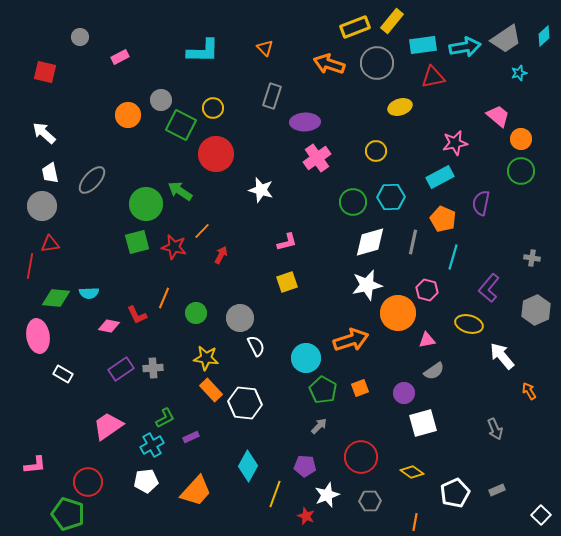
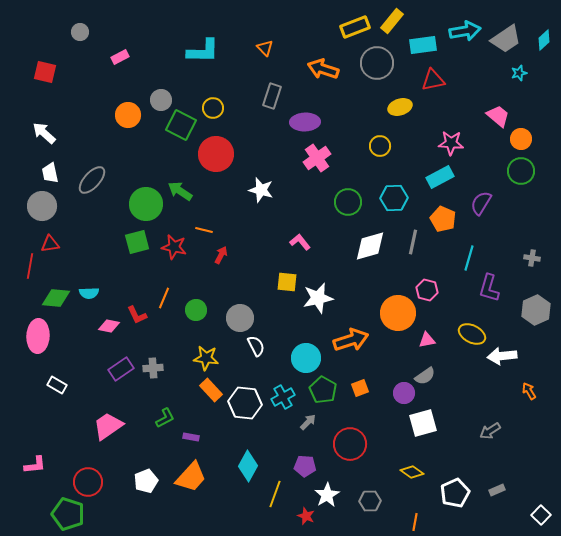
cyan diamond at (544, 36): moved 4 px down
gray circle at (80, 37): moved 5 px up
cyan arrow at (465, 47): moved 16 px up
orange arrow at (329, 64): moved 6 px left, 5 px down
red triangle at (433, 77): moved 3 px down
pink star at (455, 143): moved 4 px left; rotated 15 degrees clockwise
yellow circle at (376, 151): moved 4 px right, 5 px up
cyan hexagon at (391, 197): moved 3 px right, 1 px down
green circle at (353, 202): moved 5 px left
purple semicircle at (481, 203): rotated 20 degrees clockwise
orange line at (202, 231): moved 2 px right, 1 px up; rotated 60 degrees clockwise
pink L-shape at (287, 242): moved 13 px right; rotated 115 degrees counterclockwise
white diamond at (370, 242): moved 4 px down
cyan line at (453, 257): moved 16 px right, 1 px down
yellow square at (287, 282): rotated 25 degrees clockwise
white star at (367, 285): moved 49 px left, 13 px down
purple L-shape at (489, 288): rotated 24 degrees counterclockwise
green circle at (196, 313): moved 3 px up
yellow ellipse at (469, 324): moved 3 px right, 10 px down; rotated 12 degrees clockwise
pink ellipse at (38, 336): rotated 12 degrees clockwise
white arrow at (502, 356): rotated 56 degrees counterclockwise
gray semicircle at (434, 371): moved 9 px left, 5 px down
white rectangle at (63, 374): moved 6 px left, 11 px down
gray arrow at (319, 426): moved 11 px left, 4 px up
gray arrow at (495, 429): moved 5 px left, 2 px down; rotated 80 degrees clockwise
purple rectangle at (191, 437): rotated 35 degrees clockwise
cyan cross at (152, 445): moved 131 px right, 48 px up
red circle at (361, 457): moved 11 px left, 13 px up
white pentagon at (146, 481): rotated 15 degrees counterclockwise
orange trapezoid at (196, 491): moved 5 px left, 14 px up
white star at (327, 495): rotated 10 degrees counterclockwise
